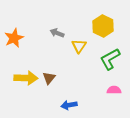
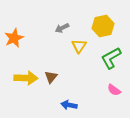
yellow hexagon: rotated 20 degrees clockwise
gray arrow: moved 5 px right, 5 px up; rotated 48 degrees counterclockwise
green L-shape: moved 1 px right, 1 px up
brown triangle: moved 2 px right, 1 px up
pink semicircle: rotated 144 degrees counterclockwise
blue arrow: rotated 21 degrees clockwise
